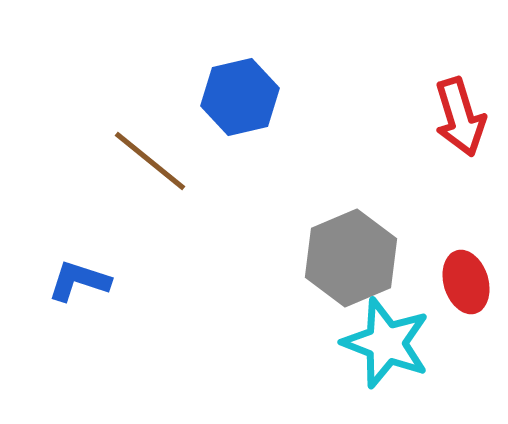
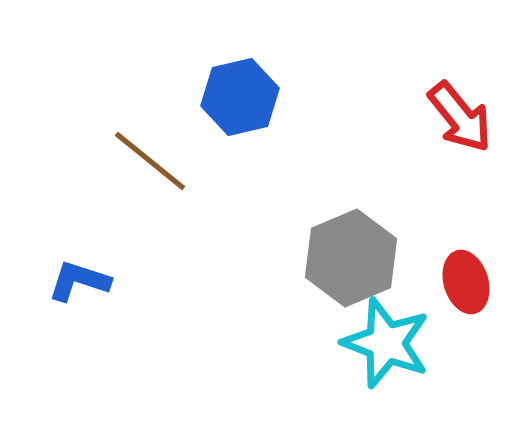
red arrow: rotated 22 degrees counterclockwise
